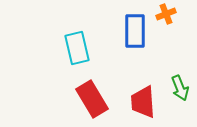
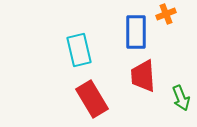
blue rectangle: moved 1 px right, 1 px down
cyan rectangle: moved 2 px right, 2 px down
green arrow: moved 1 px right, 10 px down
red trapezoid: moved 26 px up
